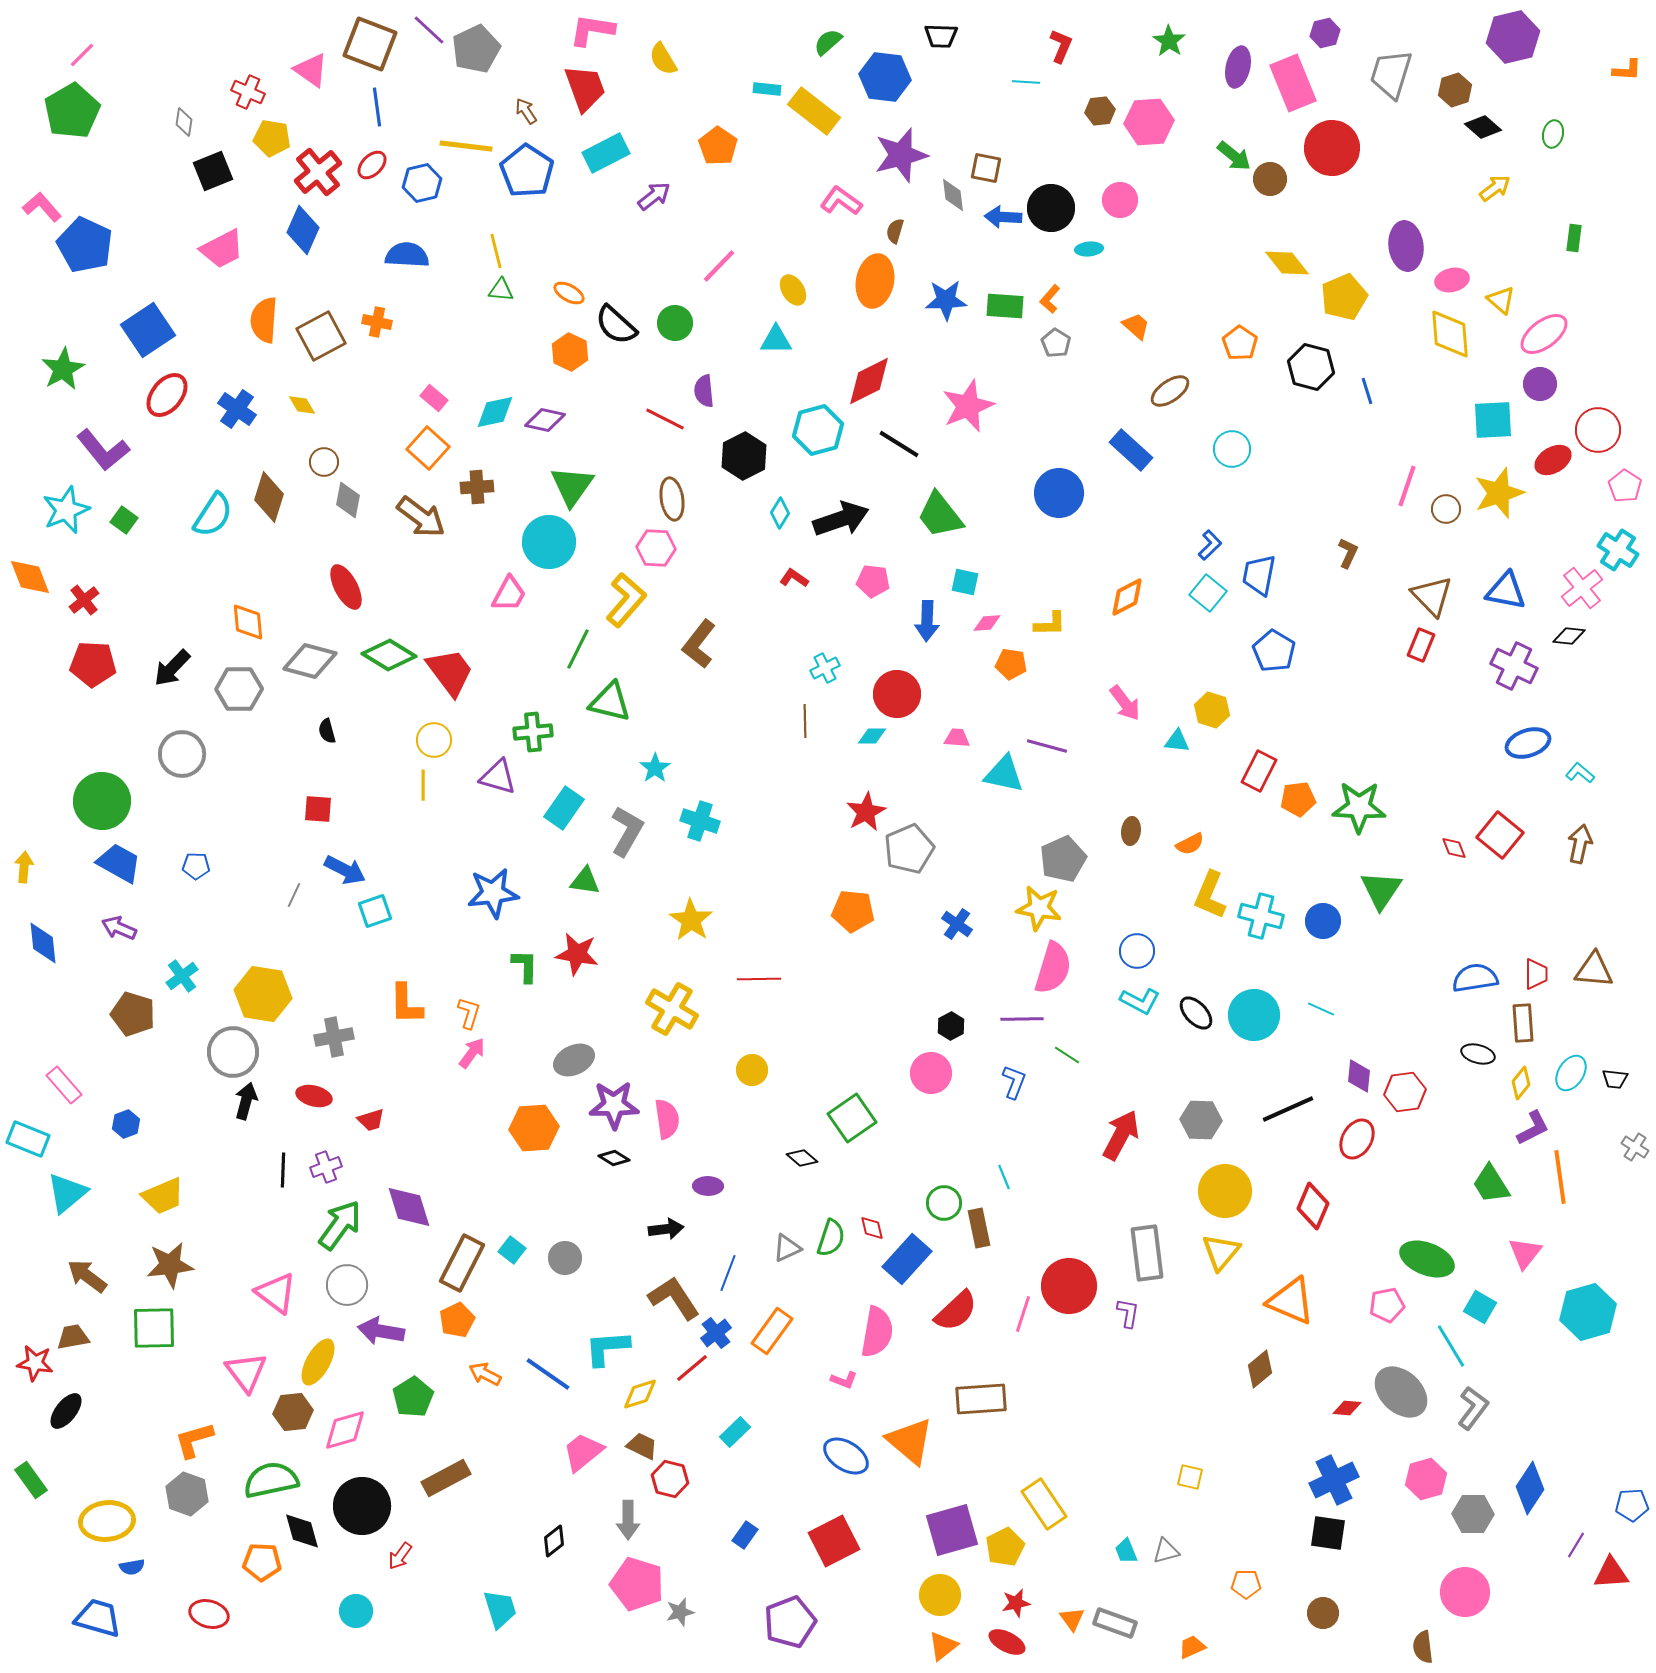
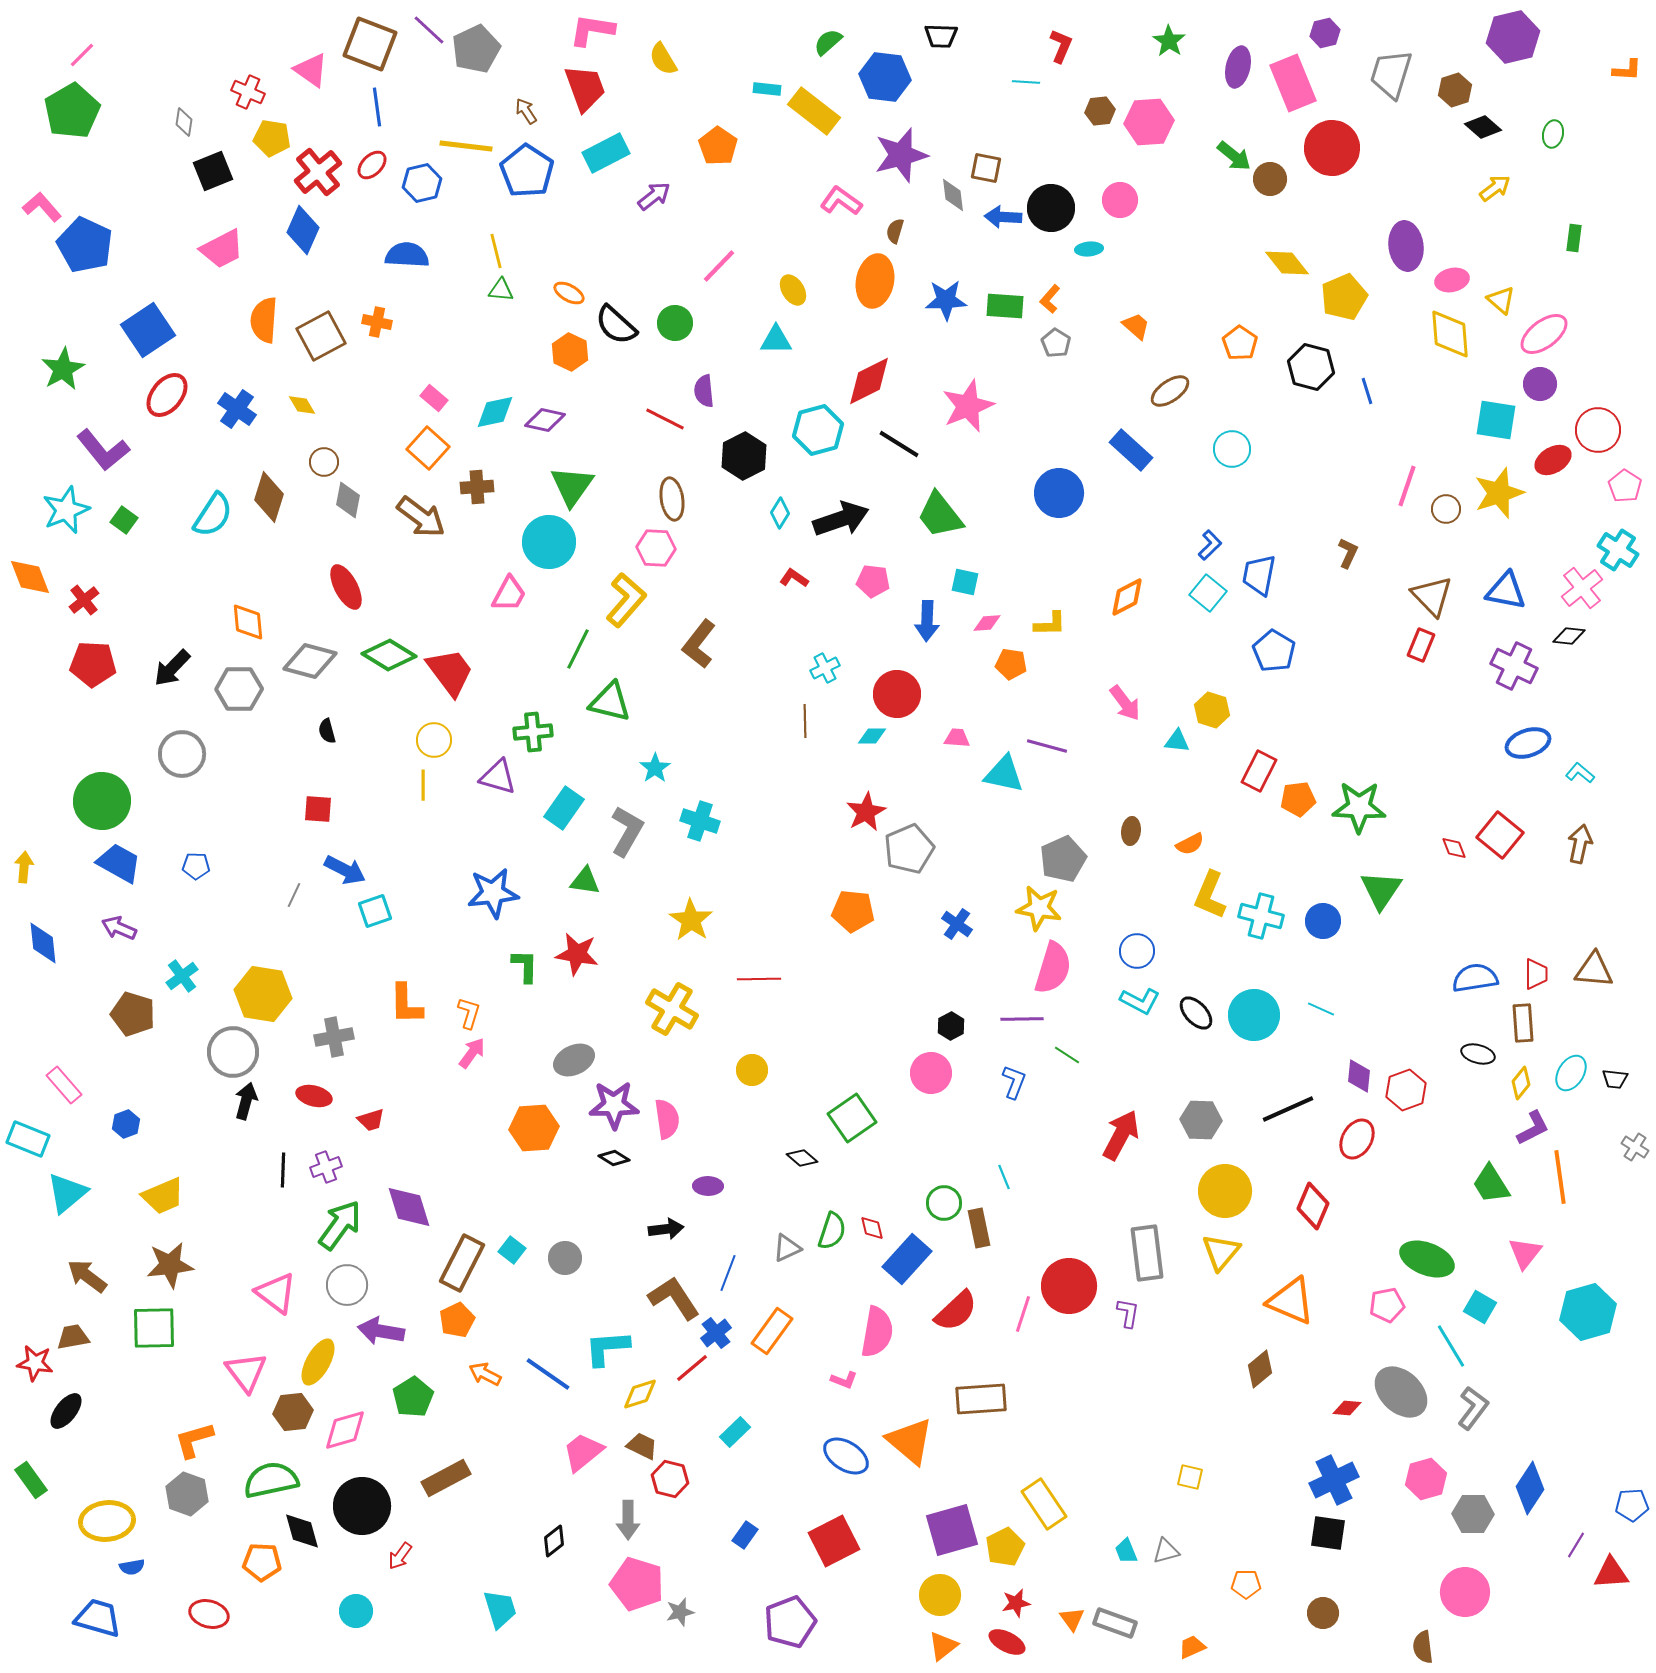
cyan square at (1493, 420): moved 3 px right; rotated 12 degrees clockwise
red hexagon at (1405, 1092): moved 1 px right, 2 px up; rotated 12 degrees counterclockwise
green semicircle at (831, 1238): moved 1 px right, 7 px up
